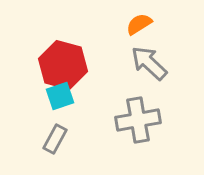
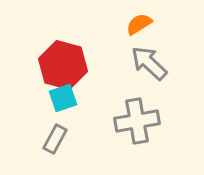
cyan square: moved 3 px right, 2 px down
gray cross: moved 1 px left, 1 px down
